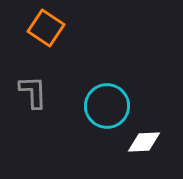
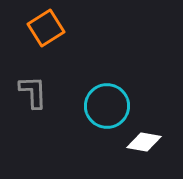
orange square: rotated 24 degrees clockwise
white diamond: rotated 12 degrees clockwise
